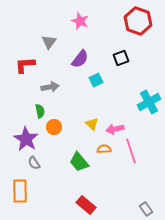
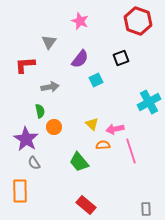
orange semicircle: moved 1 px left, 4 px up
gray rectangle: rotated 32 degrees clockwise
